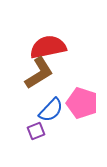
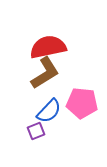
brown L-shape: moved 6 px right
pink pentagon: rotated 12 degrees counterclockwise
blue semicircle: moved 2 px left, 1 px down
